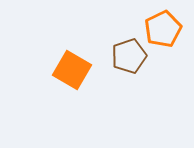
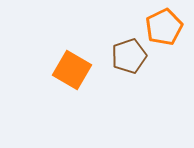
orange pentagon: moved 1 px right, 2 px up
